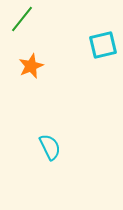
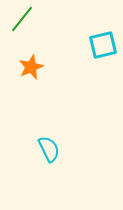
orange star: moved 1 px down
cyan semicircle: moved 1 px left, 2 px down
